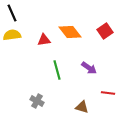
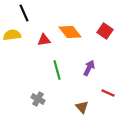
black line: moved 12 px right
red square: rotated 21 degrees counterclockwise
purple arrow: rotated 98 degrees counterclockwise
red line: rotated 16 degrees clockwise
gray cross: moved 1 px right, 2 px up
brown triangle: rotated 32 degrees clockwise
